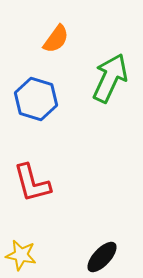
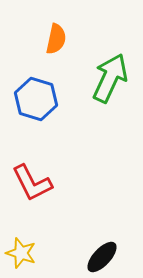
orange semicircle: rotated 24 degrees counterclockwise
red L-shape: rotated 12 degrees counterclockwise
yellow star: moved 2 px up; rotated 8 degrees clockwise
